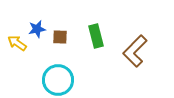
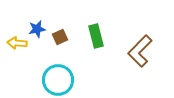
brown square: rotated 28 degrees counterclockwise
yellow arrow: rotated 30 degrees counterclockwise
brown L-shape: moved 5 px right
